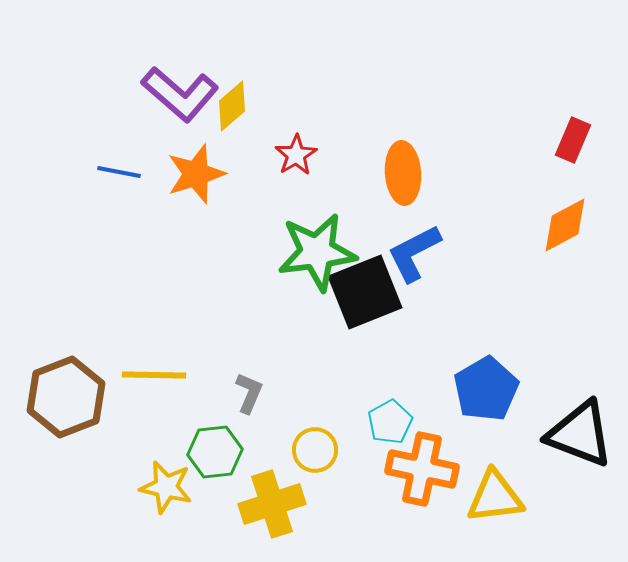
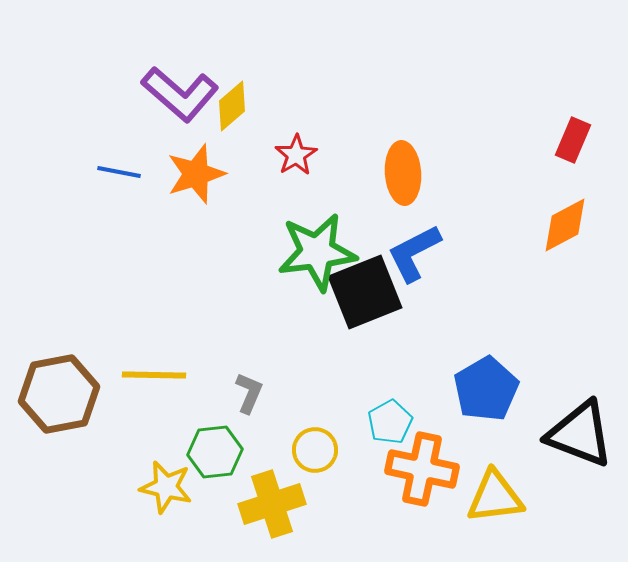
brown hexagon: moved 7 px left, 3 px up; rotated 10 degrees clockwise
